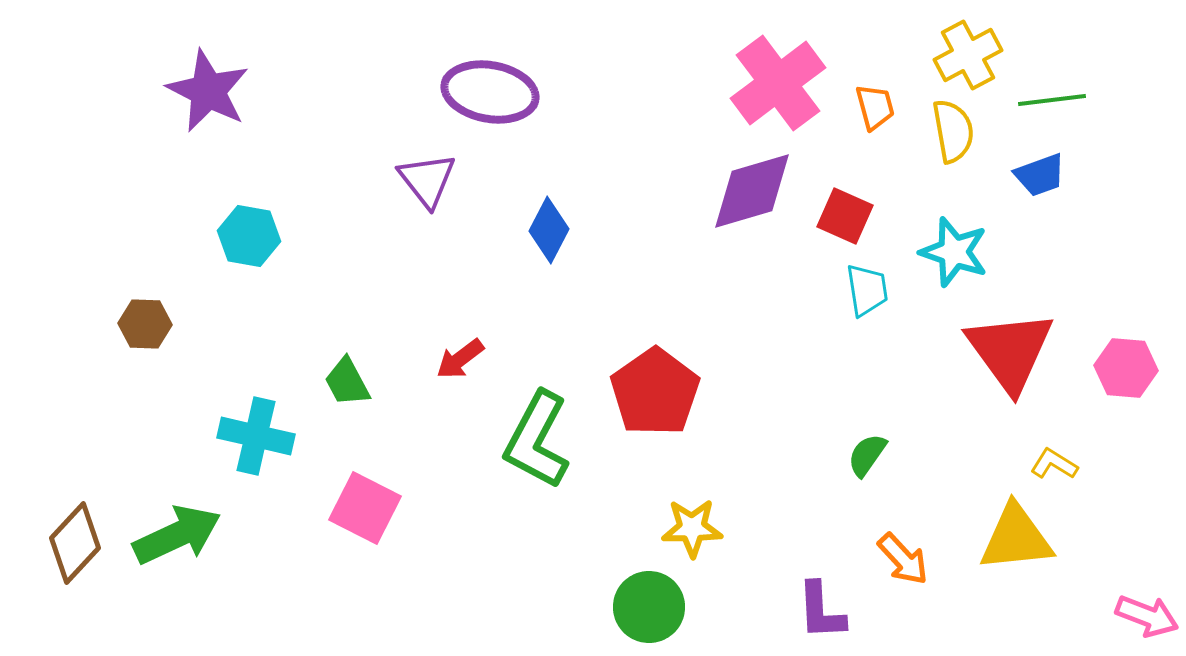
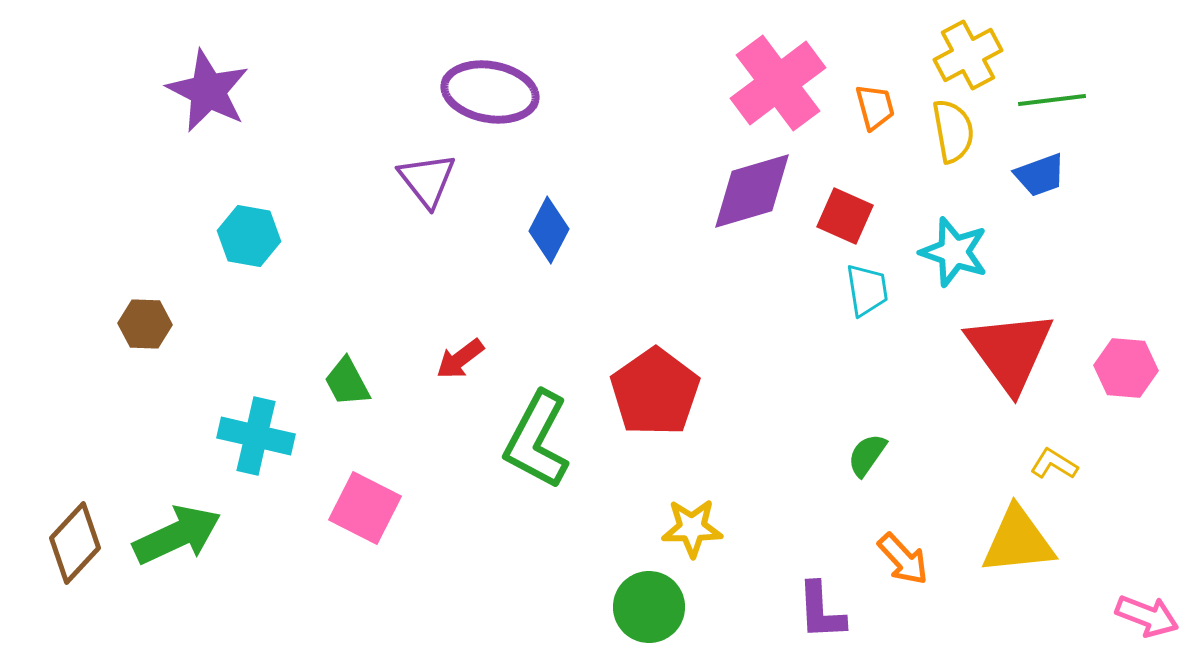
yellow triangle: moved 2 px right, 3 px down
